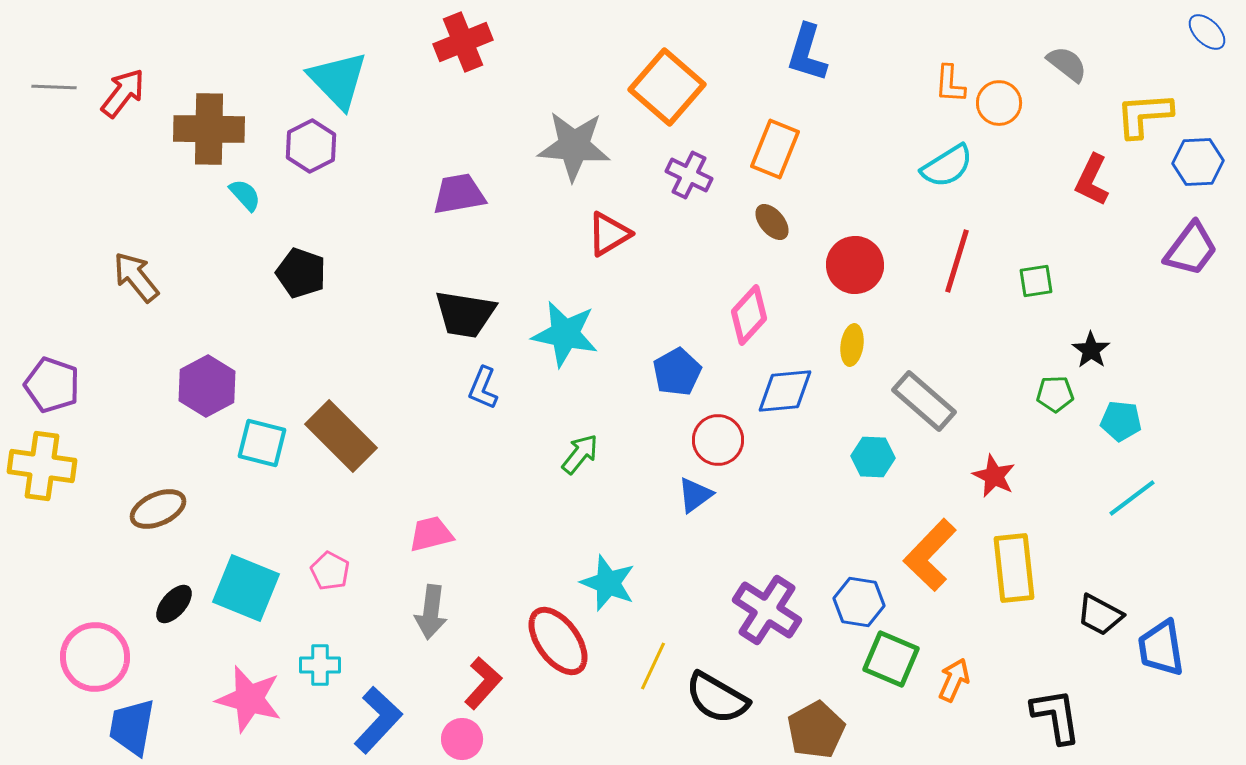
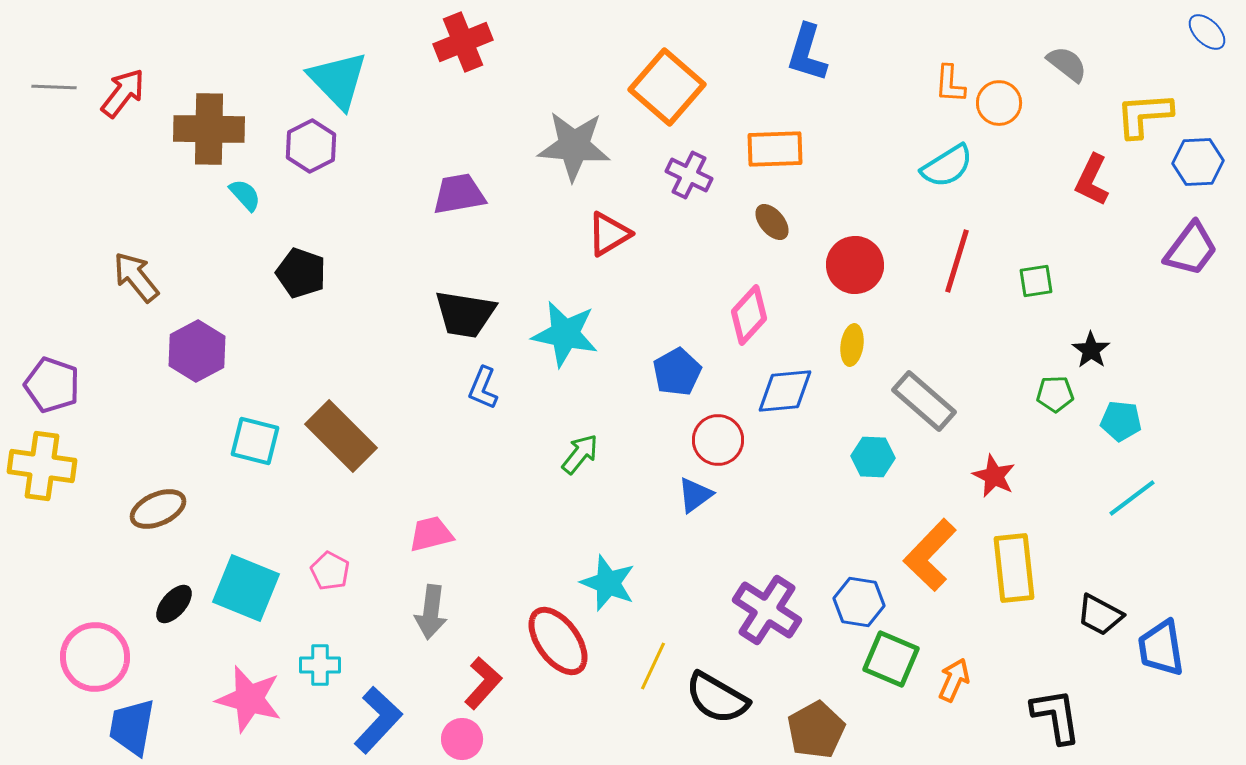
orange rectangle at (775, 149): rotated 66 degrees clockwise
purple hexagon at (207, 386): moved 10 px left, 35 px up
cyan square at (262, 443): moved 7 px left, 2 px up
